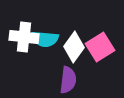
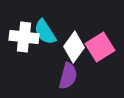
cyan semicircle: moved 7 px up; rotated 52 degrees clockwise
purple semicircle: moved 4 px up; rotated 8 degrees clockwise
